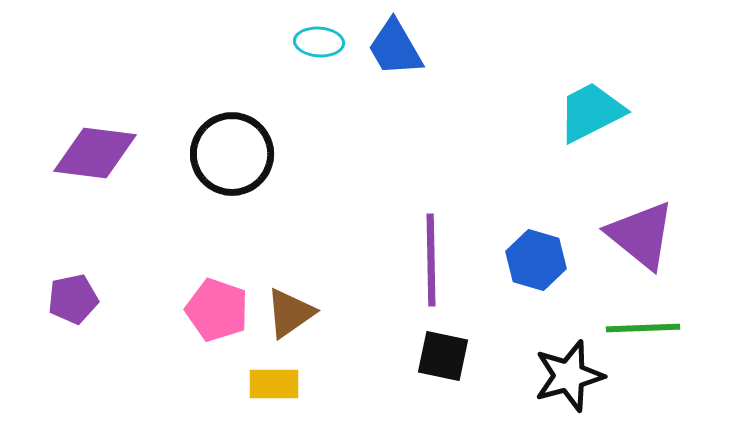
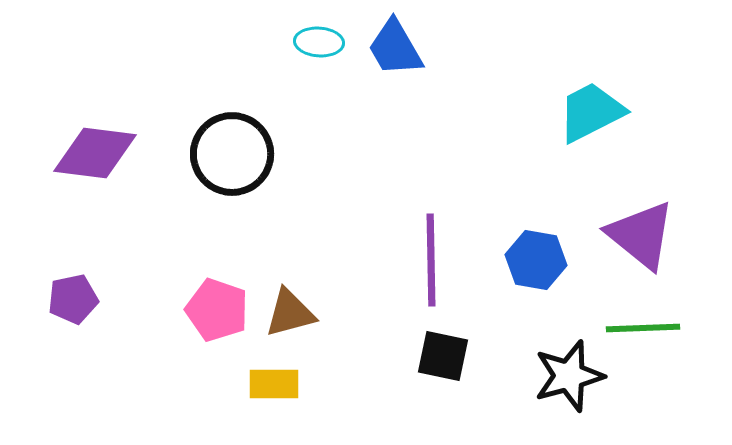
blue hexagon: rotated 6 degrees counterclockwise
brown triangle: rotated 20 degrees clockwise
